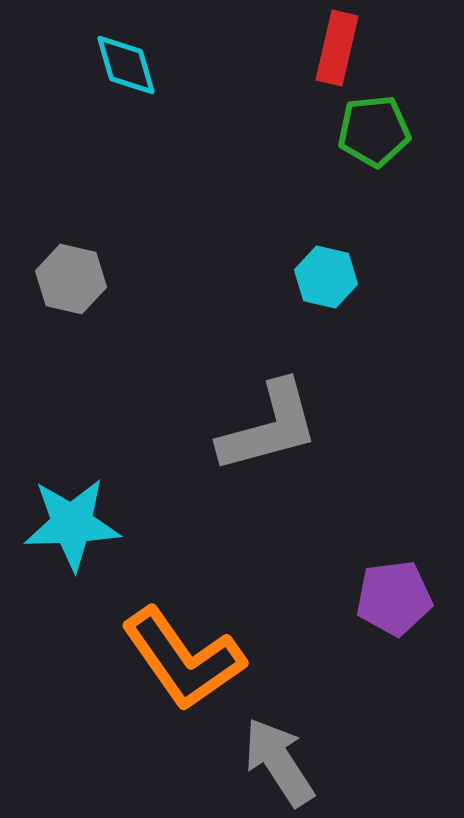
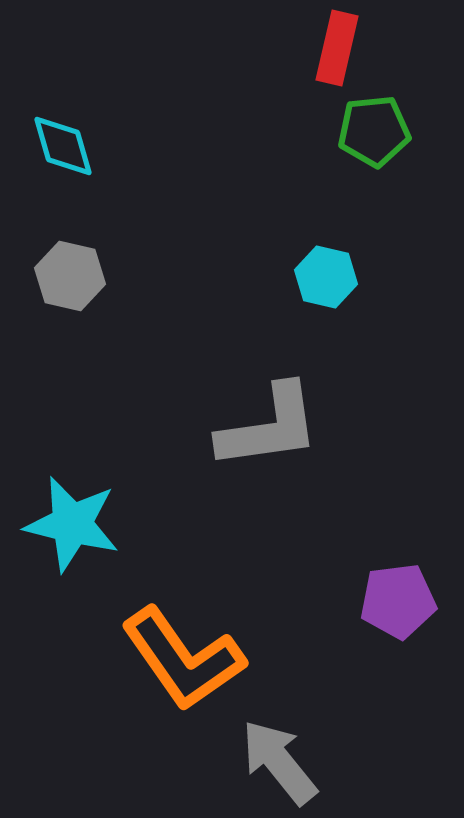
cyan diamond: moved 63 px left, 81 px down
gray hexagon: moved 1 px left, 3 px up
gray L-shape: rotated 7 degrees clockwise
cyan star: rotated 16 degrees clockwise
purple pentagon: moved 4 px right, 3 px down
gray arrow: rotated 6 degrees counterclockwise
